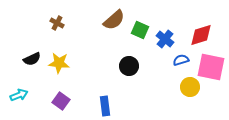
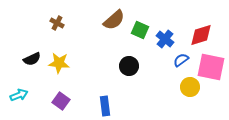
blue semicircle: rotated 21 degrees counterclockwise
